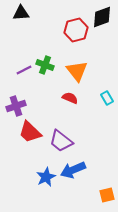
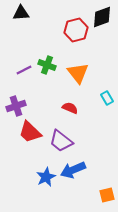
green cross: moved 2 px right
orange triangle: moved 1 px right, 2 px down
red semicircle: moved 10 px down
